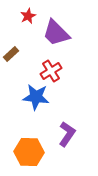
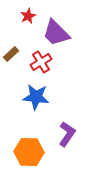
red cross: moved 10 px left, 9 px up
